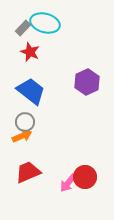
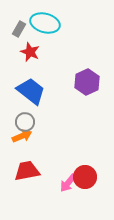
gray rectangle: moved 4 px left, 1 px down; rotated 14 degrees counterclockwise
red trapezoid: moved 1 px left, 1 px up; rotated 12 degrees clockwise
